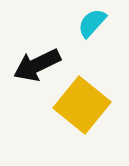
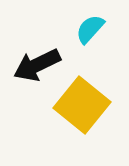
cyan semicircle: moved 2 px left, 6 px down
